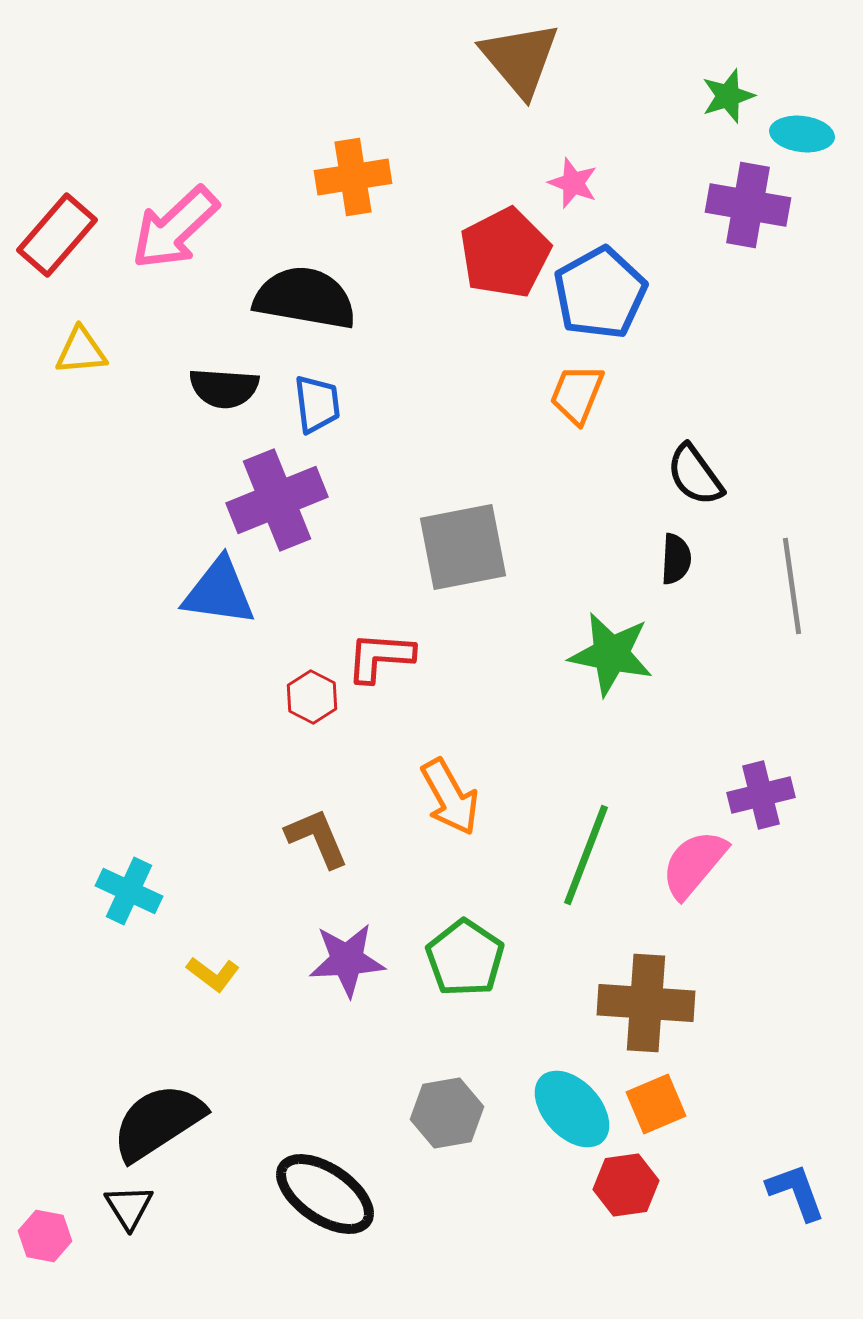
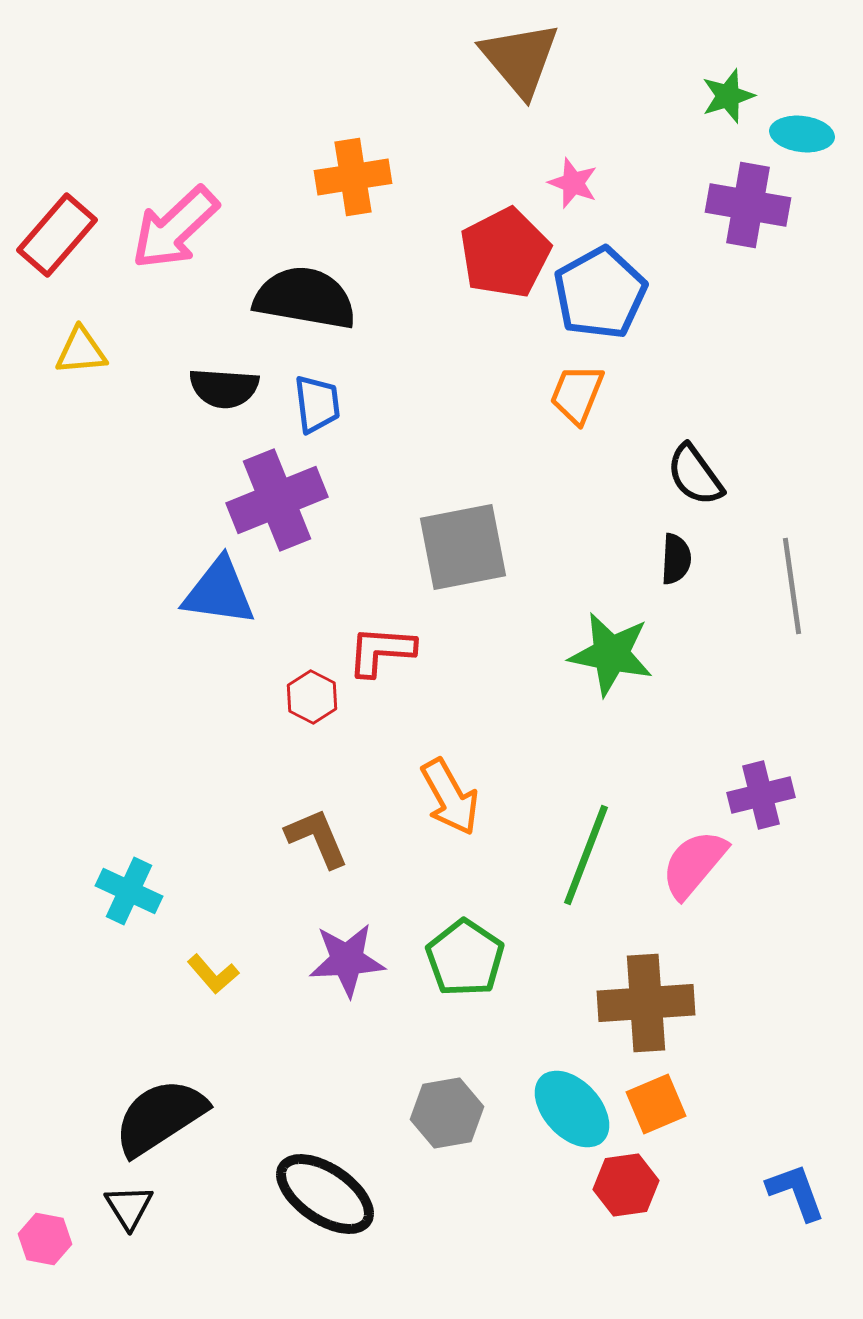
red L-shape at (380, 657): moved 1 px right, 6 px up
yellow L-shape at (213, 974): rotated 12 degrees clockwise
brown cross at (646, 1003): rotated 8 degrees counterclockwise
black semicircle at (158, 1122): moved 2 px right, 5 px up
pink hexagon at (45, 1236): moved 3 px down
